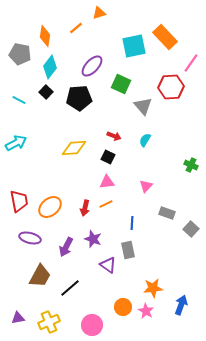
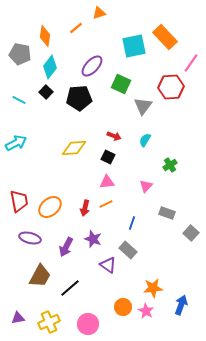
gray triangle at (143, 106): rotated 18 degrees clockwise
green cross at (191, 165): moved 21 px left; rotated 32 degrees clockwise
blue line at (132, 223): rotated 16 degrees clockwise
gray square at (191, 229): moved 4 px down
gray rectangle at (128, 250): rotated 36 degrees counterclockwise
pink circle at (92, 325): moved 4 px left, 1 px up
